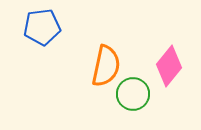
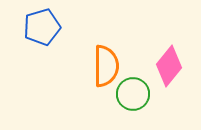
blue pentagon: rotated 9 degrees counterclockwise
orange semicircle: rotated 12 degrees counterclockwise
